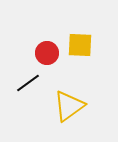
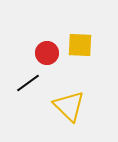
yellow triangle: rotated 40 degrees counterclockwise
